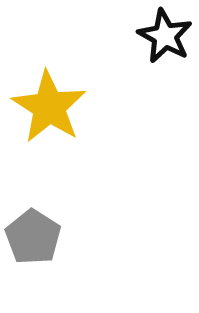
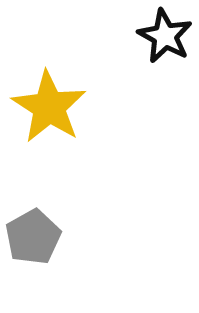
gray pentagon: rotated 10 degrees clockwise
